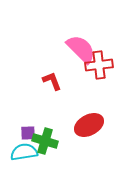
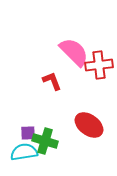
pink semicircle: moved 7 px left, 3 px down
red ellipse: rotated 64 degrees clockwise
